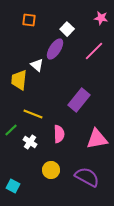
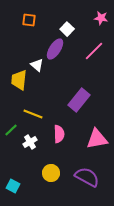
white cross: rotated 24 degrees clockwise
yellow circle: moved 3 px down
